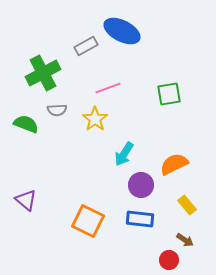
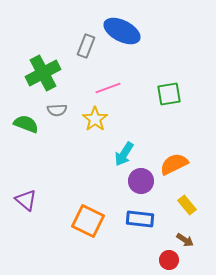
gray rectangle: rotated 40 degrees counterclockwise
purple circle: moved 4 px up
